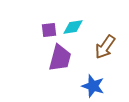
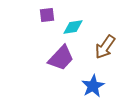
purple square: moved 2 px left, 15 px up
purple trapezoid: moved 1 px right; rotated 28 degrees clockwise
blue star: rotated 25 degrees clockwise
